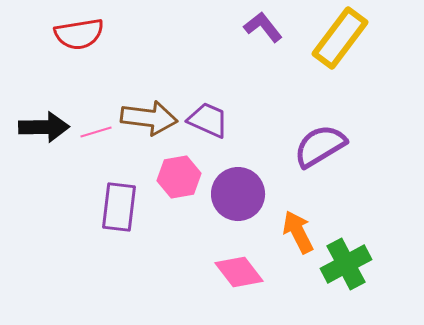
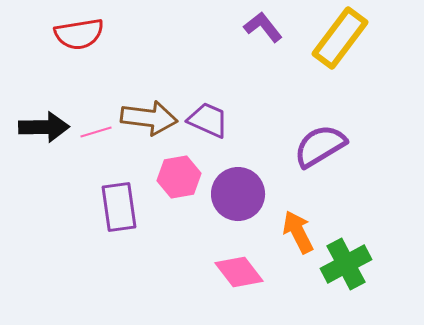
purple rectangle: rotated 15 degrees counterclockwise
